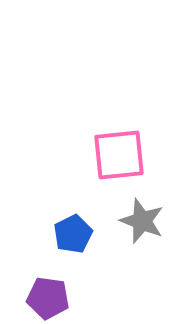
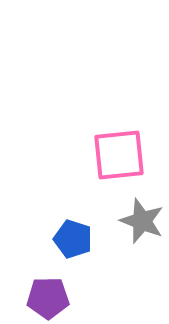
blue pentagon: moved 5 px down; rotated 27 degrees counterclockwise
purple pentagon: rotated 9 degrees counterclockwise
